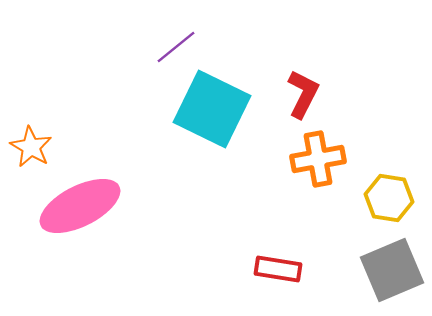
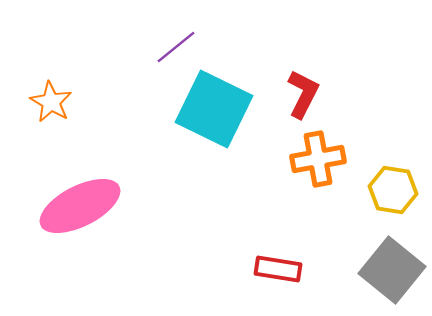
cyan square: moved 2 px right
orange star: moved 20 px right, 45 px up
yellow hexagon: moved 4 px right, 8 px up
gray square: rotated 28 degrees counterclockwise
